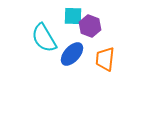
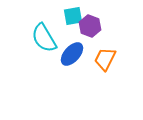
cyan square: rotated 12 degrees counterclockwise
orange trapezoid: rotated 20 degrees clockwise
